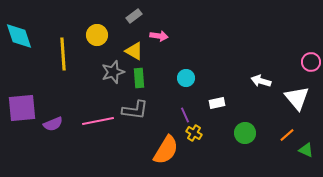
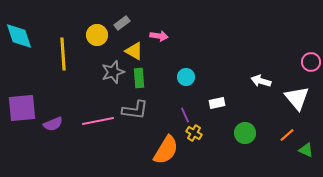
gray rectangle: moved 12 px left, 7 px down
cyan circle: moved 1 px up
